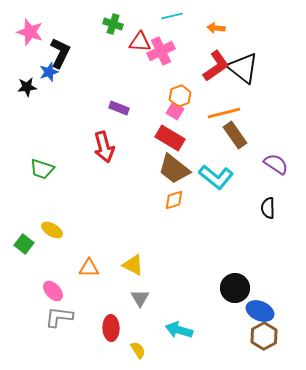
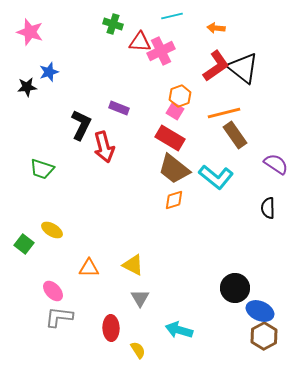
black L-shape: moved 21 px right, 72 px down
